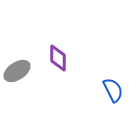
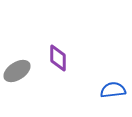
blue semicircle: rotated 70 degrees counterclockwise
